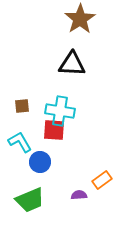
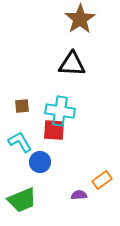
green trapezoid: moved 8 px left
